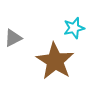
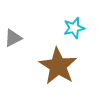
brown star: moved 3 px right, 5 px down
